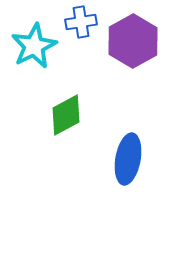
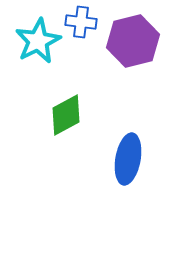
blue cross: rotated 16 degrees clockwise
purple hexagon: rotated 15 degrees clockwise
cyan star: moved 4 px right, 5 px up
